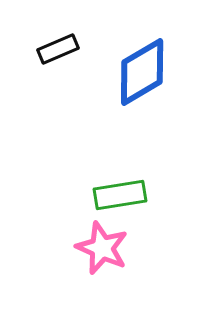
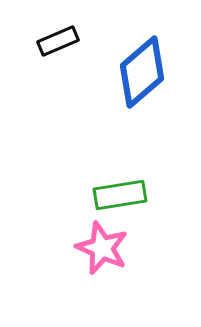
black rectangle: moved 8 px up
blue diamond: rotated 10 degrees counterclockwise
